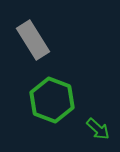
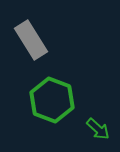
gray rectangle: moved 2 px left
